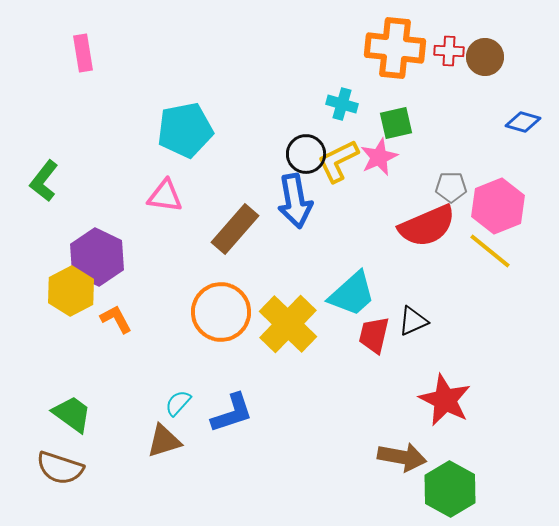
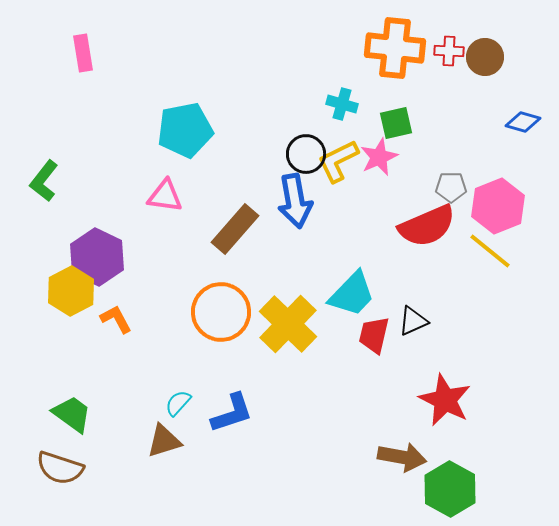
cyan trapezoid: rotated 4 degrees counterclockwise
